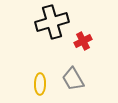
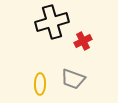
gray trapezoid: rotated 40 degrees counterclockwise
